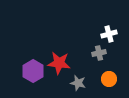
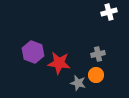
white cross: moved 22 px up
gray cross: moved 1 px left, 1 px down
purple hexagon: moved 19 px up; rotated 10 degrees counterclockwise
orange circle: moved 13 px left, 4 px up
